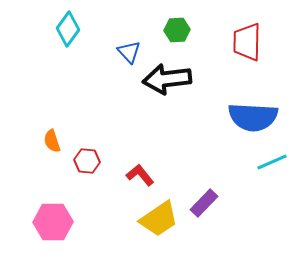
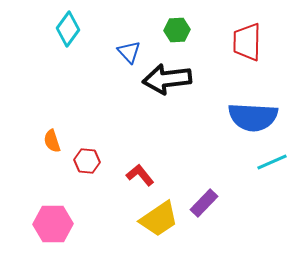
pink hexagon: moved 2 px down
